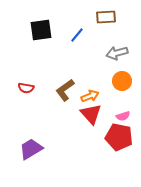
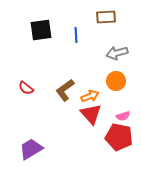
blue line: moved 1 px left; rotated 42 degrees counterclockwise
orange circle: moved 6 px left
red semicircle: rotated 28 degrees clockwise
